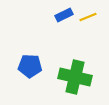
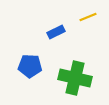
blue rectangle: moved 8 px left, 17 px down
green cross: moved 1 px down
